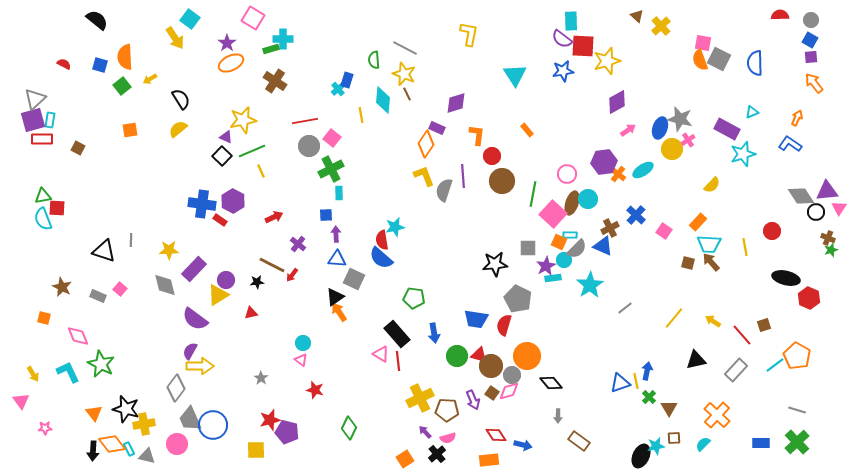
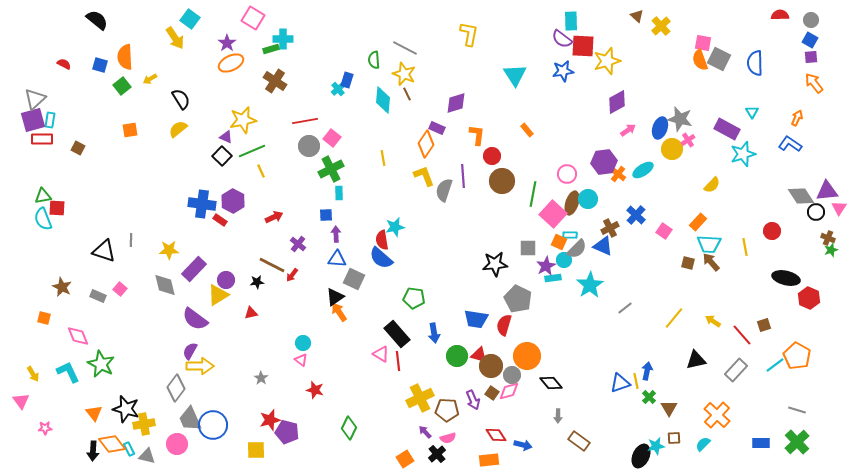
cyan triangle at (752, 112): rotated 40 degrees counterclockwise
yellow line at (361, 115): moved 22 px right, 43 px down
